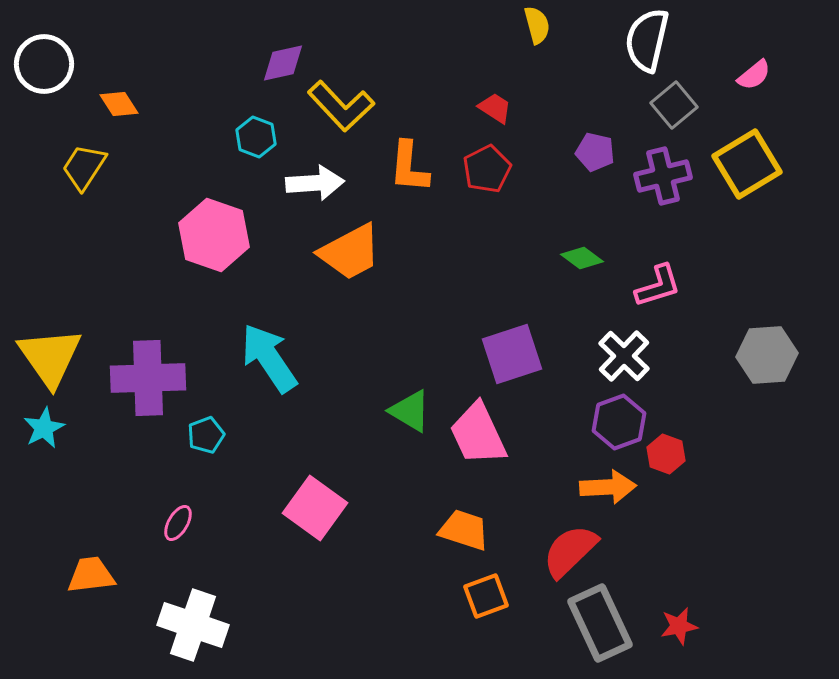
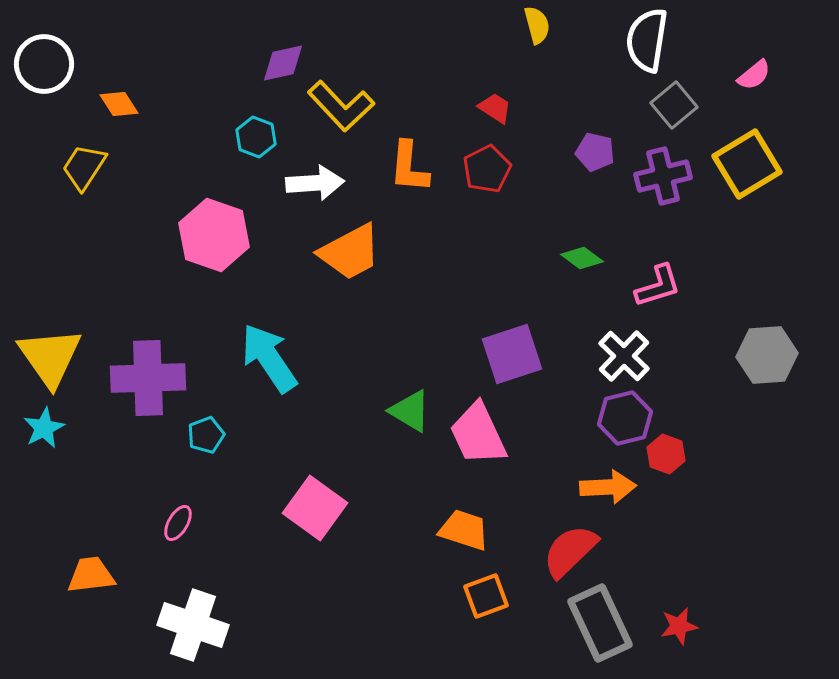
white semicircle at (647, 40): rotated 4 degrees counterclockwise
purple hexagon at (619, 422): moved 6 px right, 4 px up; rotated 6 degrees clockwise
